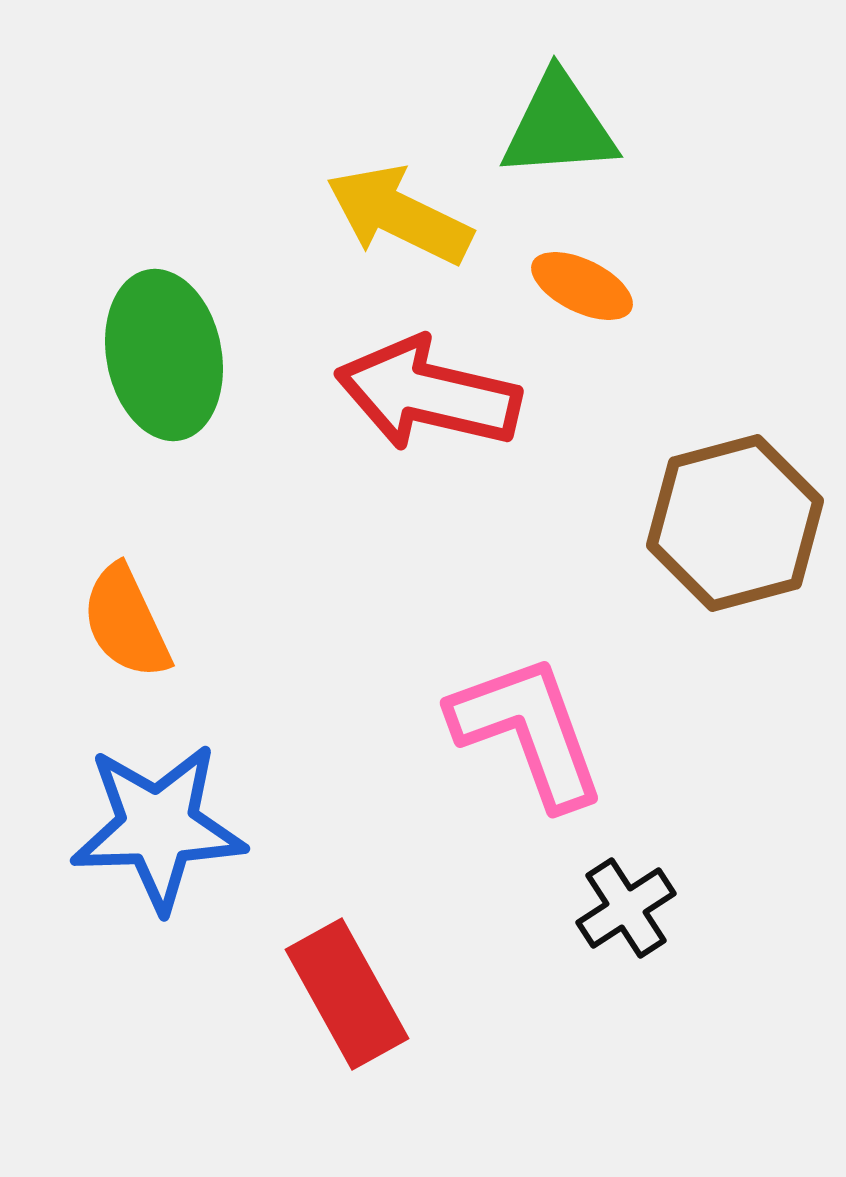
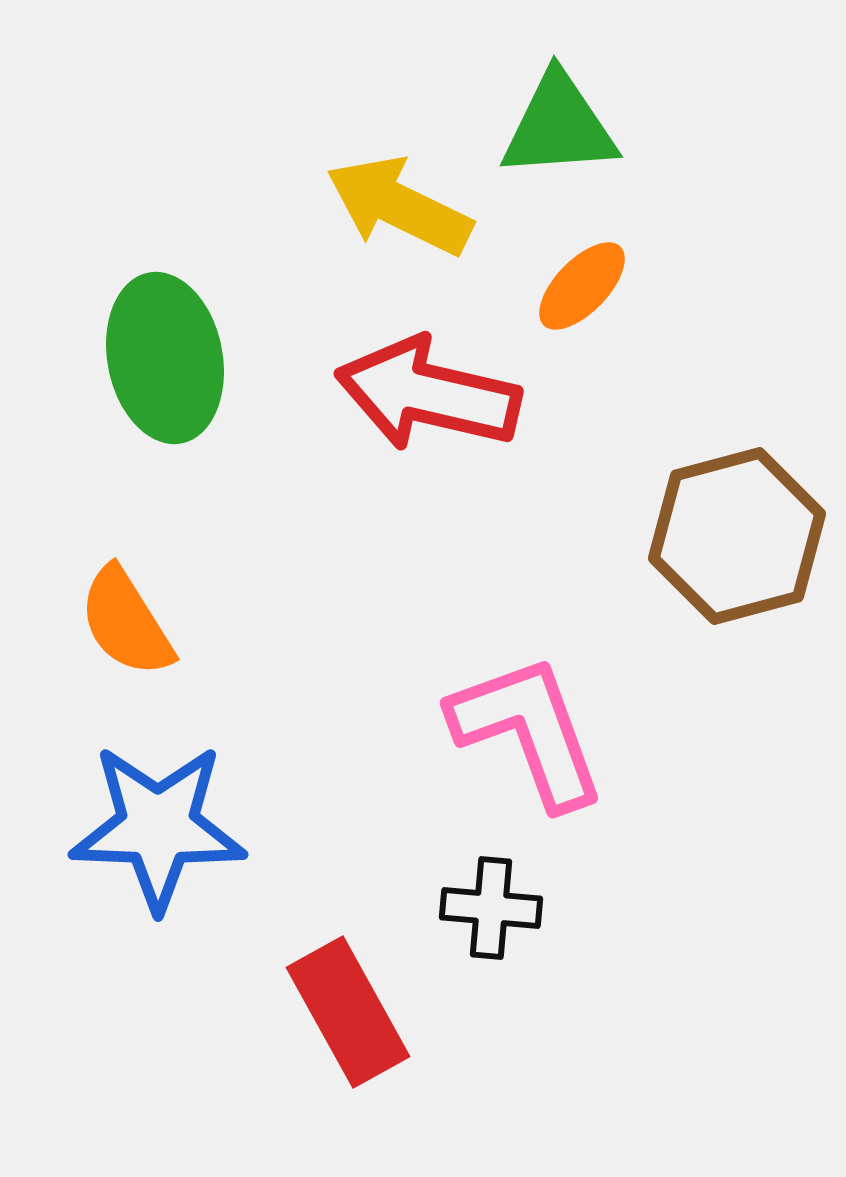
yellow arrow: moved 9 px up
orange ellipse: rotated 72 degrees counterclockwise
green ellipse: moved 1 px right, 3 px down
brown hexagon: moved 2 px right, 13 px down
orange semicircle: rotated 7 degrees counterclockwise
blue star: rotated 4 degrees clockwise
black cross: moved 135 px left; rotated 38 degrees clockwise
red rectangle: moved 1 px right, 18 px down
